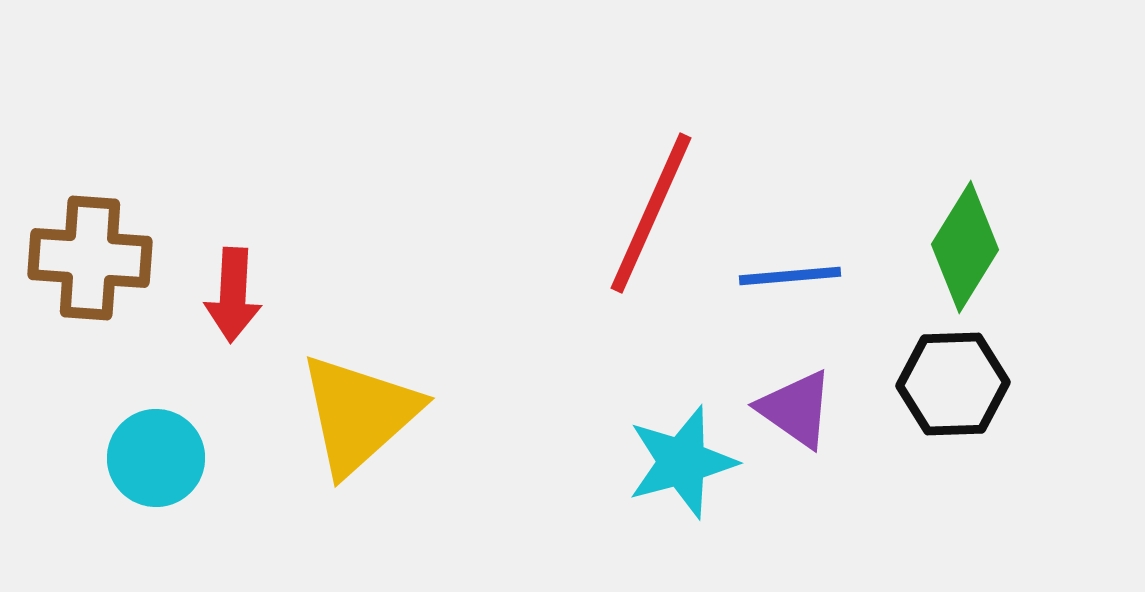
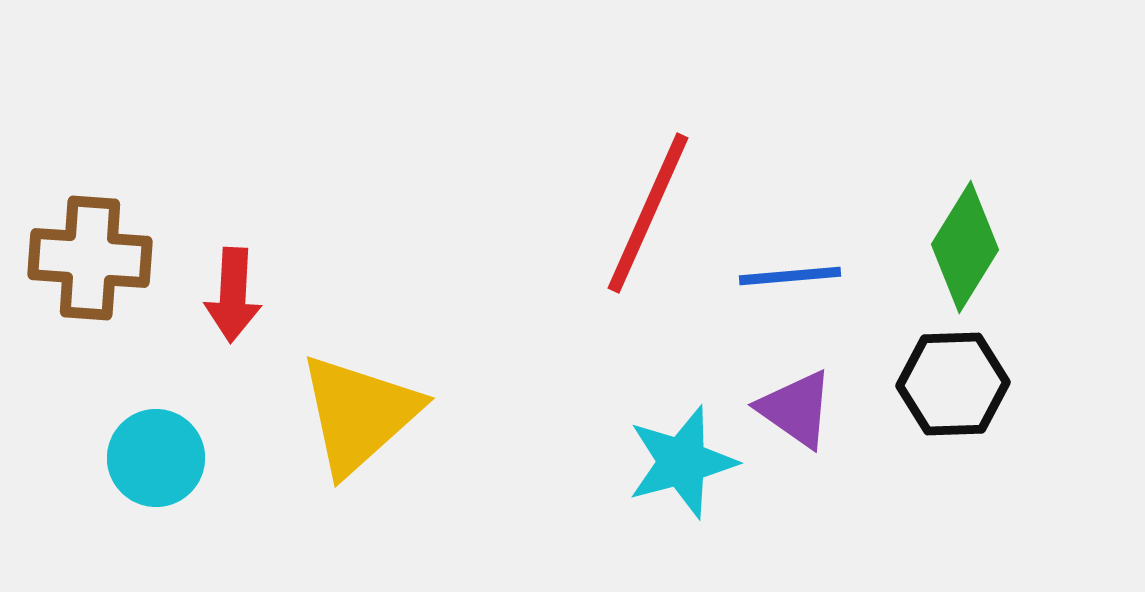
red line: moved 3 px left
